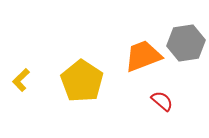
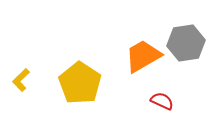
orange trapezoid: rotated 9 degrees counterclockwise
yellow pentagon: moved 2 px left, 2 px down
red semicircle: rotated 15 degrees counterclockwise
